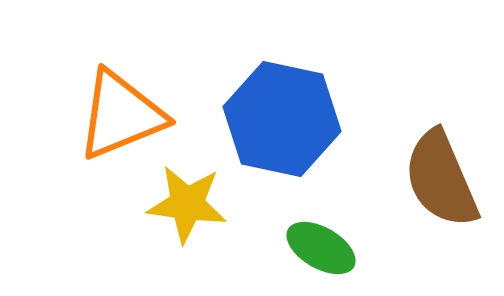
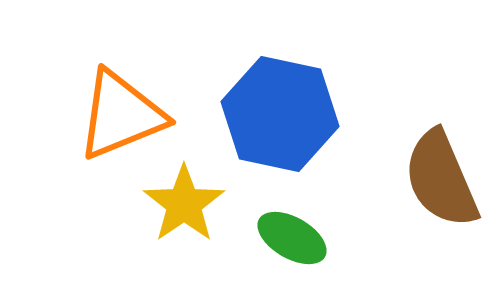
blue hexagon: moved 2 px left, 5 px up
yellow star: moved 3 px left; rotated 30 degrees clockwise
green ellipse: moved 29 px left, 10 px up
